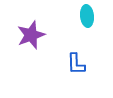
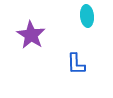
purple star: rotated 20 degrees counterclockwise
